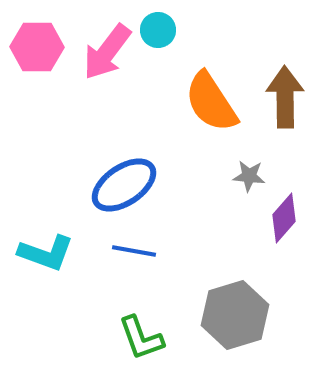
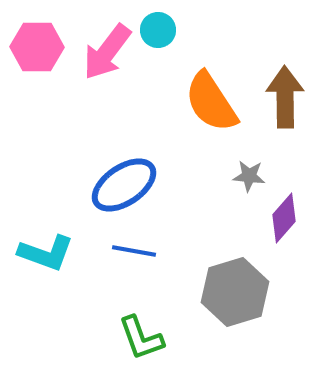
gray hexagon: moved 23 px up
